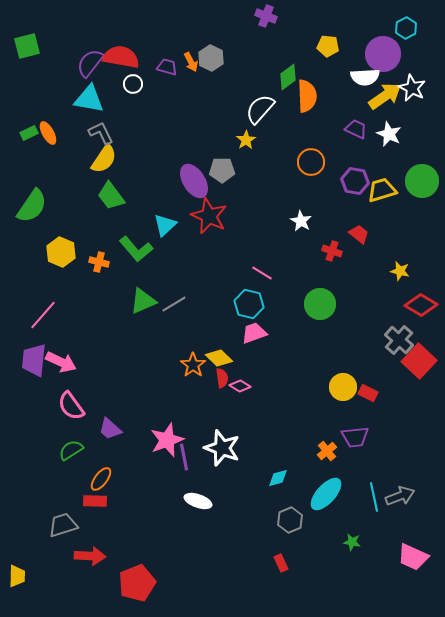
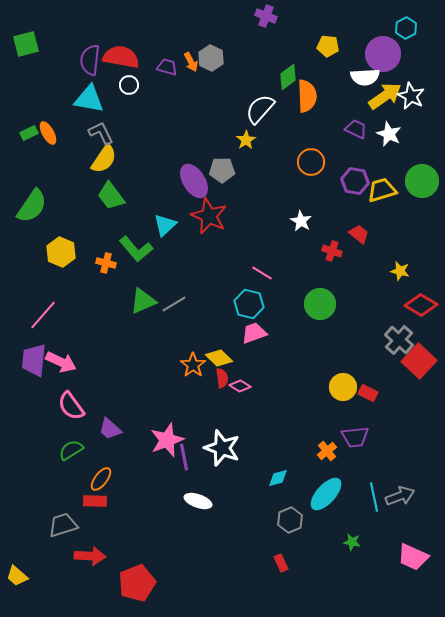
green square at (27, 46): moved 1 px left, 2 px up
purple semicircle at (90, 63): moved 3 px up; rotated 32 degrees counterclockwise
white circle at (133, 84): moved 4 px left, 1 px down
white star at (412, 88): moved 1 px left, 8 px down
orange cross at (99, 262): moved 7 px right, 1 px down
yellow trapezoid at (17, 576): rotated 130 degrees clockwise
